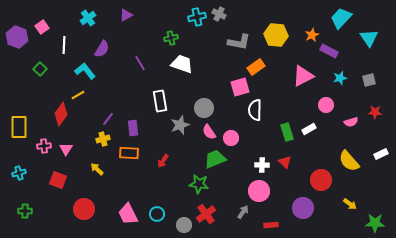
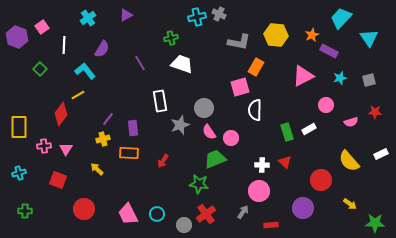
orange rectangle at (256, 67): rotated 24 degrees counterclockwise
